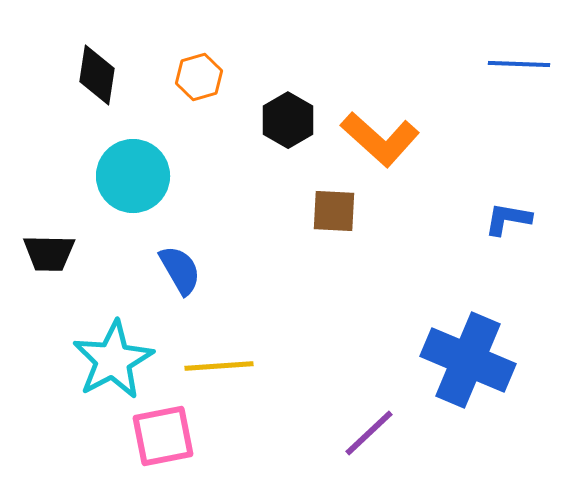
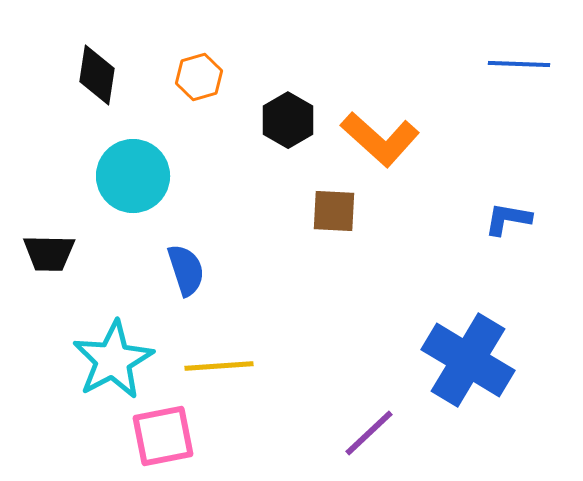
blue semicircle: moved 6 px right; rotated 12 degrees clockwise
blue cross: rotated 8 degrees clockwise
